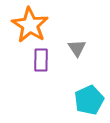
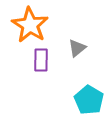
gray triangle: rotated 24 degrees clockwise
cyan pentagon: rotated 16 degrees counterclockwise
